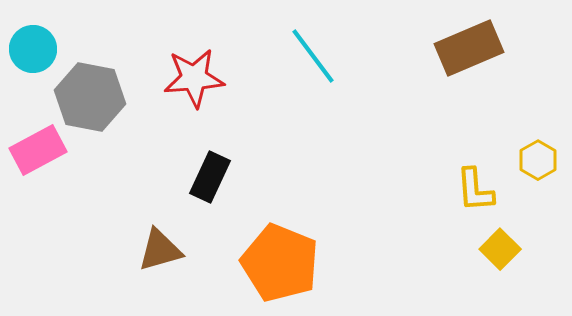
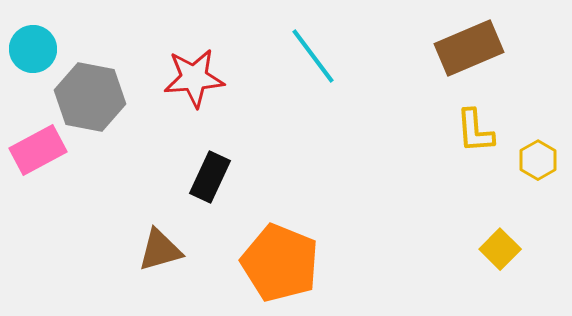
yellow L-shape: moved 59 px up
